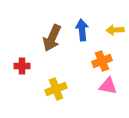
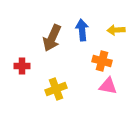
yellow arrow: moved 1 px right
orange cross: rotated 36 degrees clockwise
